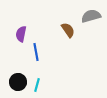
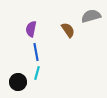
purple semicircle: moved 10 px right, 5 px up
cyan line: moved 12 px up
